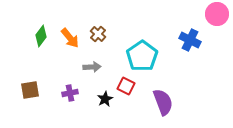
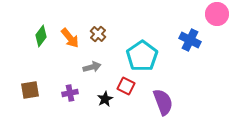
gray arrow: rotated 12 degrees counterclockwise
